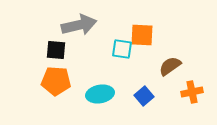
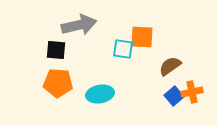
orange square: moved 2 px down
cyan square: moved 1 px right
orange pentagon: moved 2 px right, 2 px down
blue square: moved 30 px right
